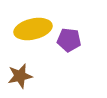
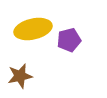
purple pentagon: rotated 20 degrees counterclockwise
